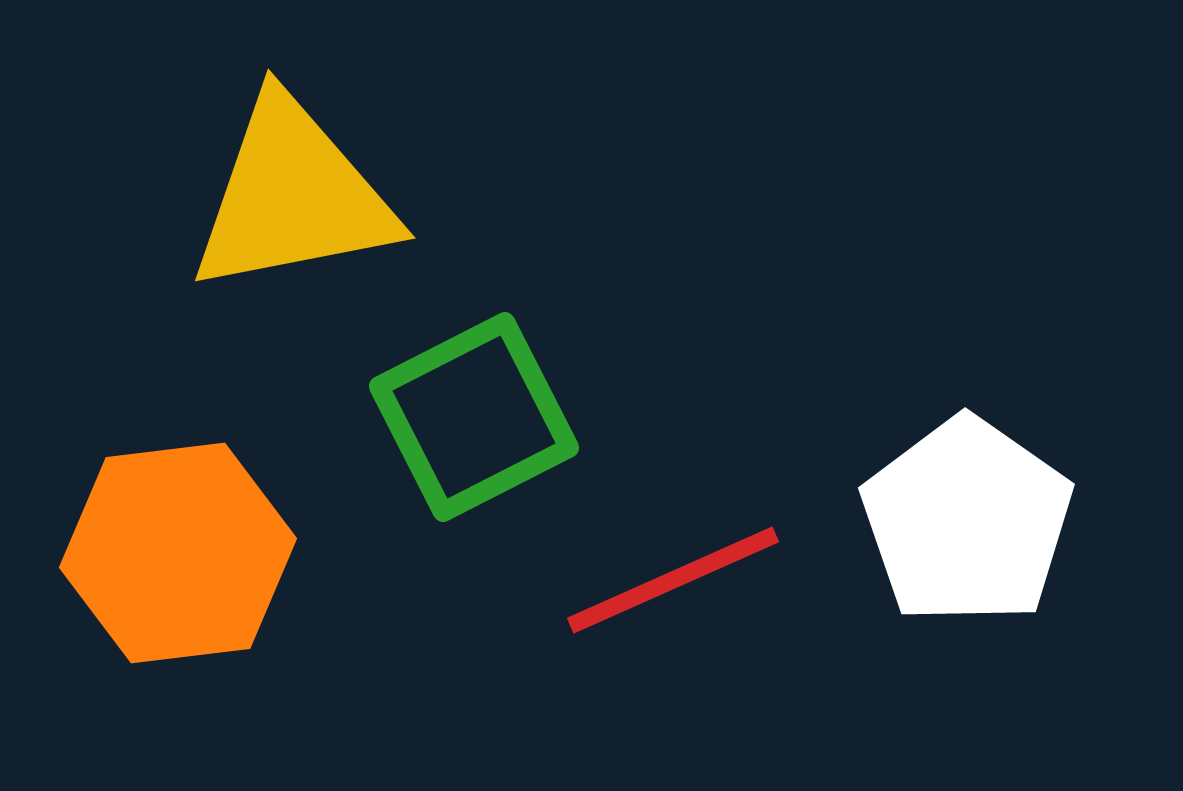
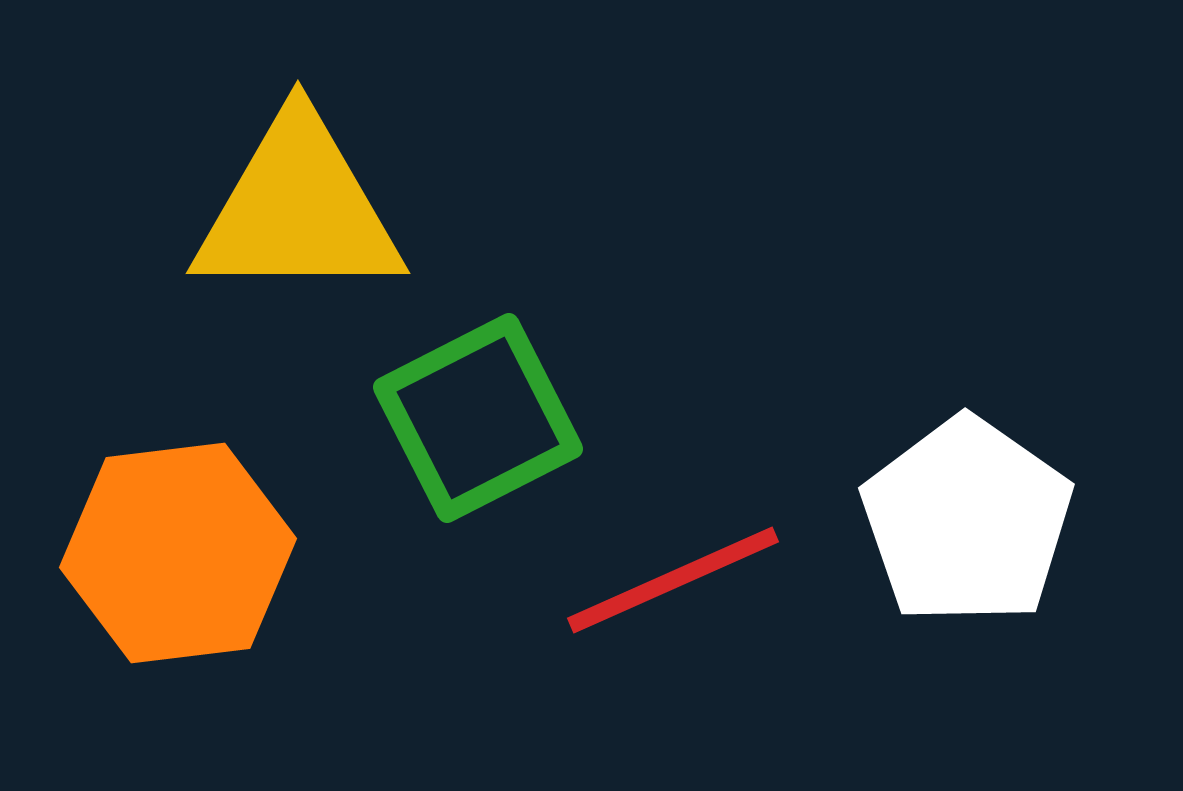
yellow triangle: moved 5 px right, 13 px down; rotated 11 degrees clockwise
green square: moved 4 px right, 1 px down
